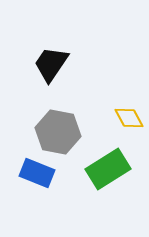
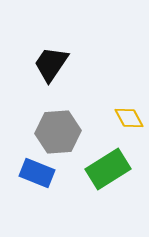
gray hexagon: rotated 15 degrees counterclockwise
